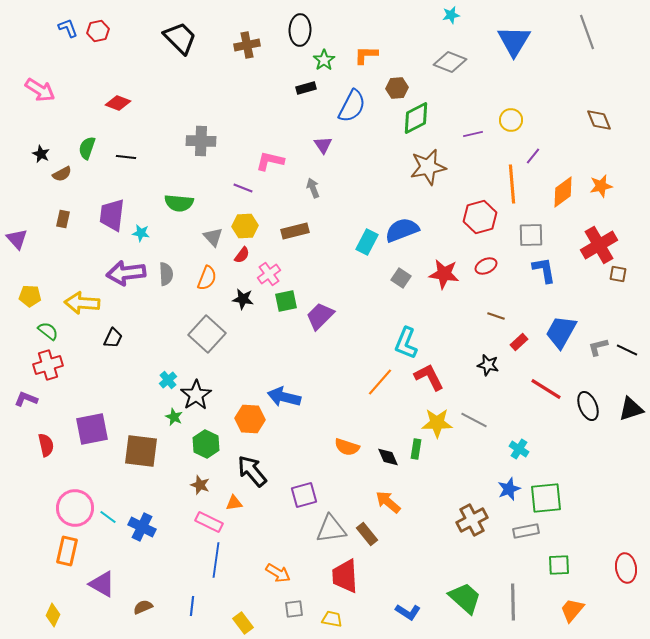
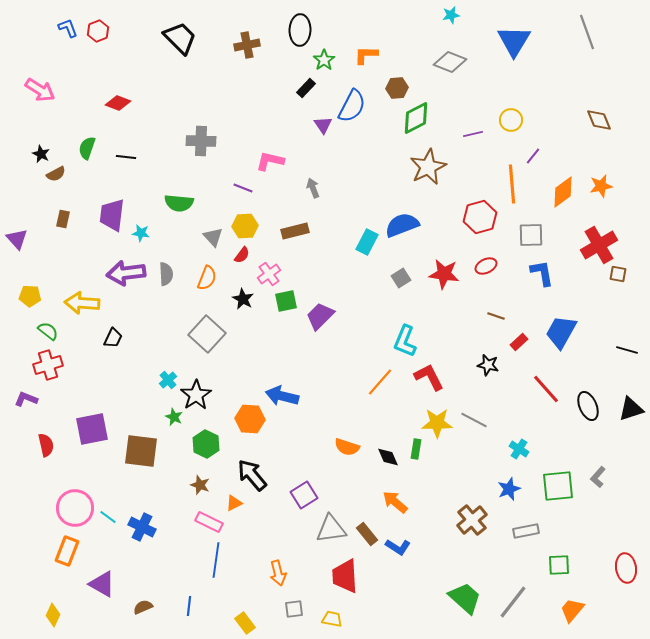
red hexagon at (98, 31): rotated 10 degrees counterclockwise
black rectangle at (306, 88): rotated 30 degrees counterclockwise
purple triangle at (323, 145): moved 20 px up
brown star at (428, 167): rotated 15 degrees counterclockwise
brown semicircle at (62, 174): moved 6 px left
blue semicircle at (402, 230): moved 5 px up
blue L-shape at (544, 270): moved 2 px left, 3 px down
gray square at (401, 278): rotated 24 degrees clockwise
black star at (243, 299): rotated 20 degrees clockwise
cyan L-shape at (406, 343): moved 1 px left, 2 px up
gray L-shape at (598, 347): moved 130 px down; rotated 35 degrees counterclockwise
black line at (627, 350): rotated 10 degrees counterclockwise
red line at (546, 389): rotated 16 degrees clockwise
blue arrow at (284, 397): moved 2 px left, 1 px up
black arrow at (252, 471): moved 4 px down
purple square at (304, 495): rotated 16 degrees counterclockwise
green square at (546, 498): moved 12 px right, 12 px up
orange arrow at (388, 502): moved 7 px right
orange triangle at (234, 503): rotated 18 degrees counterclockwise
brown cross at (472, 520): rotated 12 degrees counterclockwise
orange rectangle at (67, 551): rotated 8 degrees clockwise
orange arrow at (278, 573): rotated 45 degrees clockwise
gray line at (513, 602): rotated 39 degrees clockwise
blue line at (192, 606): moved 3 px left
blue L-shape at (408, 612): moved 10 px left, 65 px up
yellow rectangle at (243, 623): moved 2 px right
